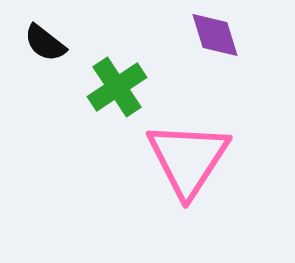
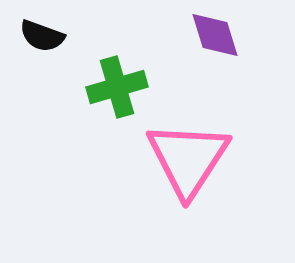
black semicircle: moved 3 px left, 7 px up; rotated 18 degrees counterclockwise
green cross: rotated 18 degrees clockwise
